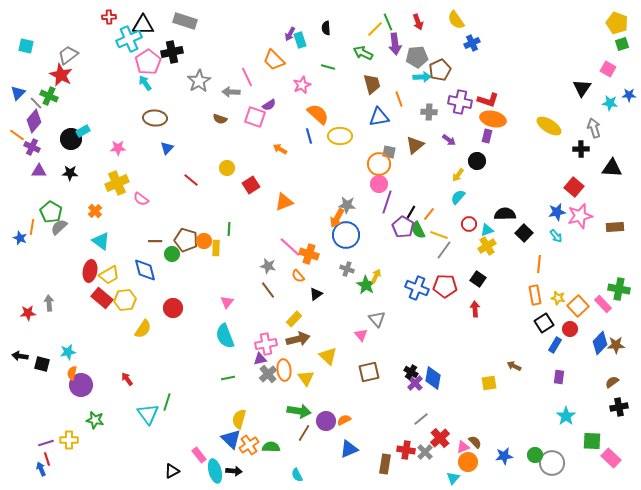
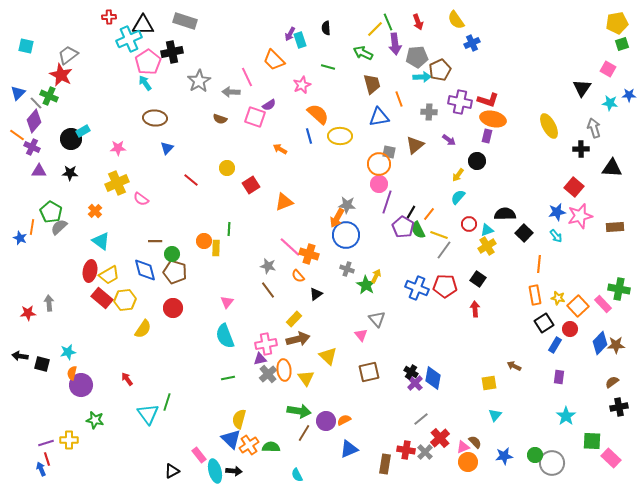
yellow pentagon at (617, 23): rotated 30 degrees counterclockwise
yellow ellipse at (549, 126): rotated 30 degrees clockwise
brown pentagon at (186, 240): moved 11 px left, 32 px down
cyan triangle at (453, 478): moved 42 px right, 63 px up
